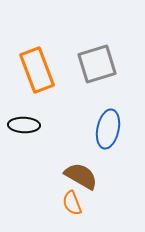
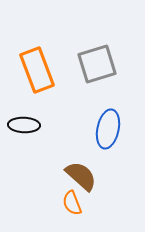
brown semicircle: rotated 12 degrees clockwise
